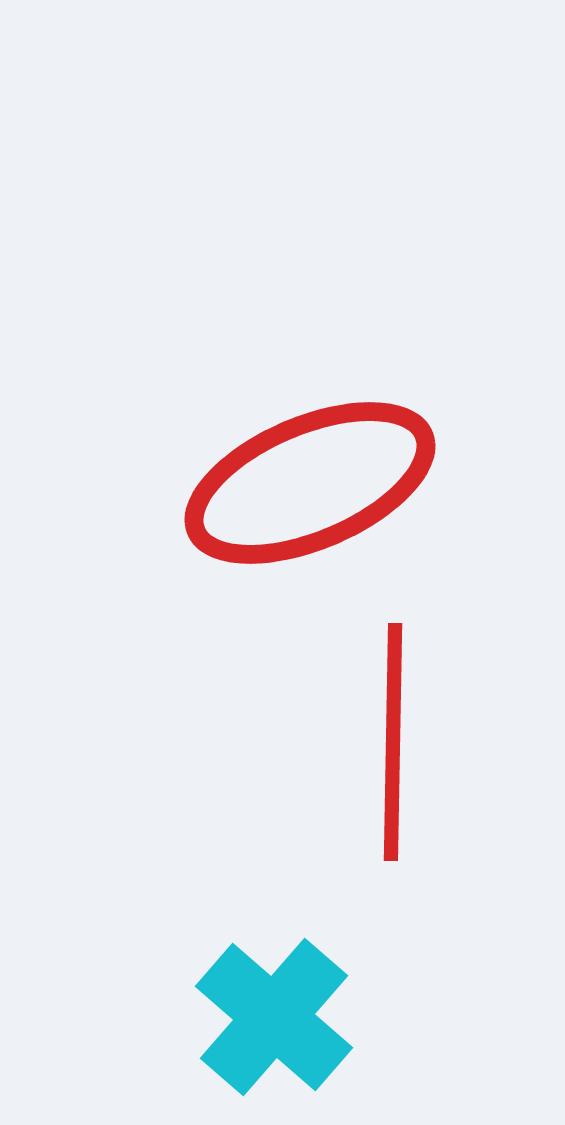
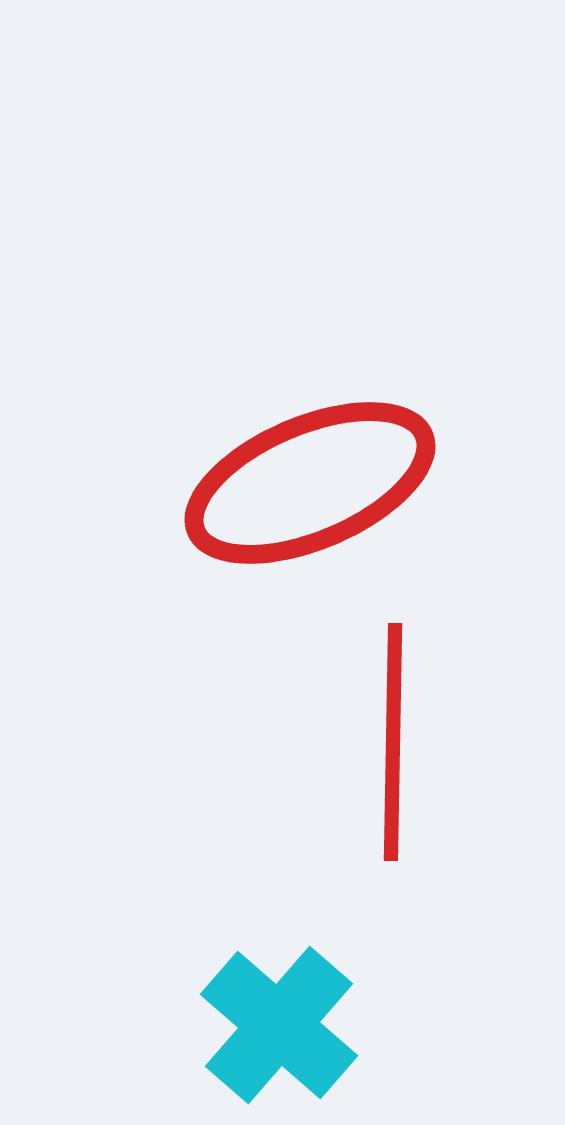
cyan cross: moved 5 px right, 8 px down
